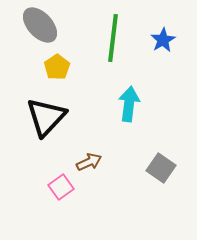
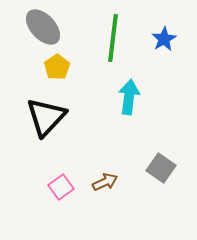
gray ellipse: moved 3 px right, 2 px down
blue star: moved 1 px right, 1 px up
cyan arrow: moved 7 px up
brown arrow: moved 16 px right, 20 px down
